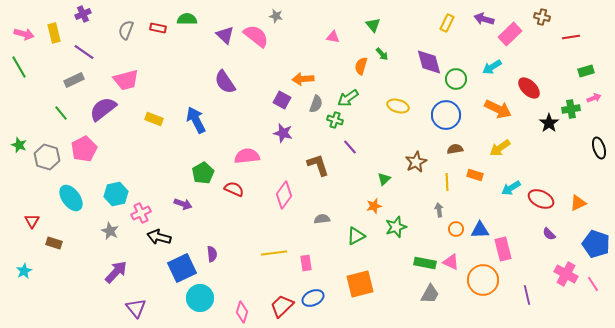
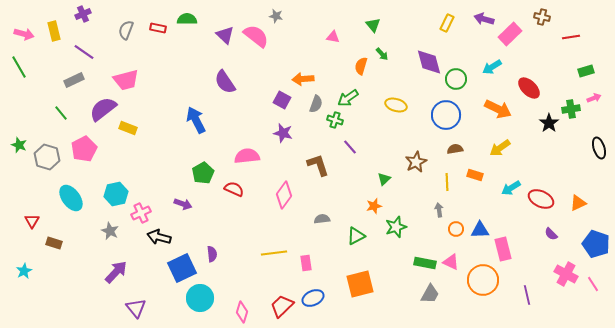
yellow rectangle at (54, 33): moved 2 px up
yellow ellipse at (398, 106): moved 2 px left, 1 px up
yellow rectangle at (154, 119): moved 26 px left, 9 px down
purple semicircle at (549, 234): moved 2 px right
